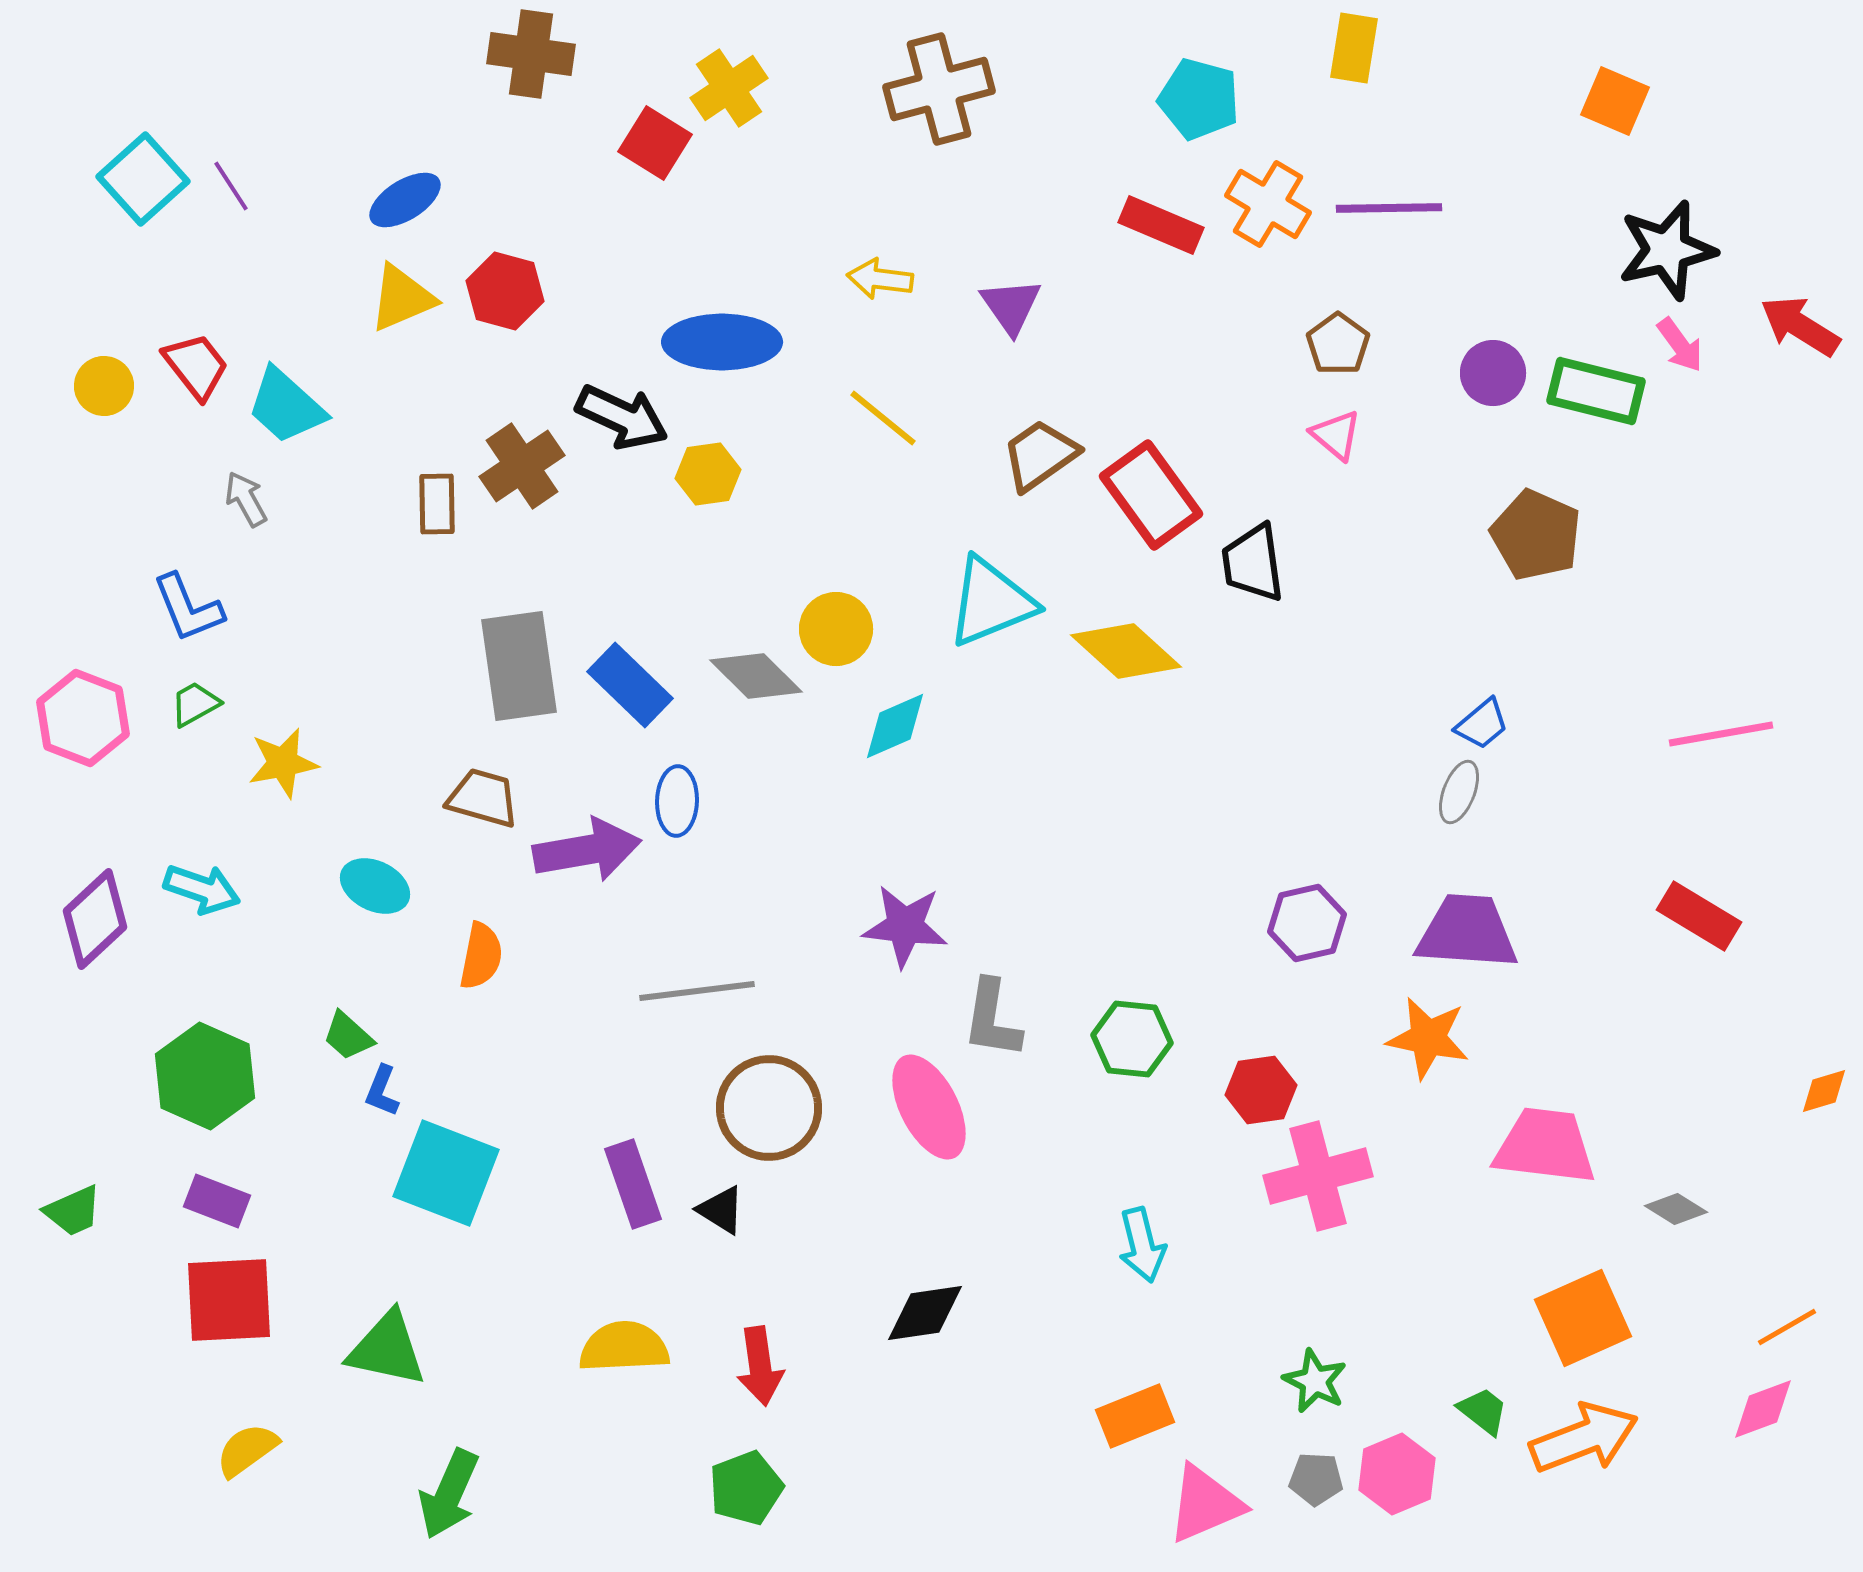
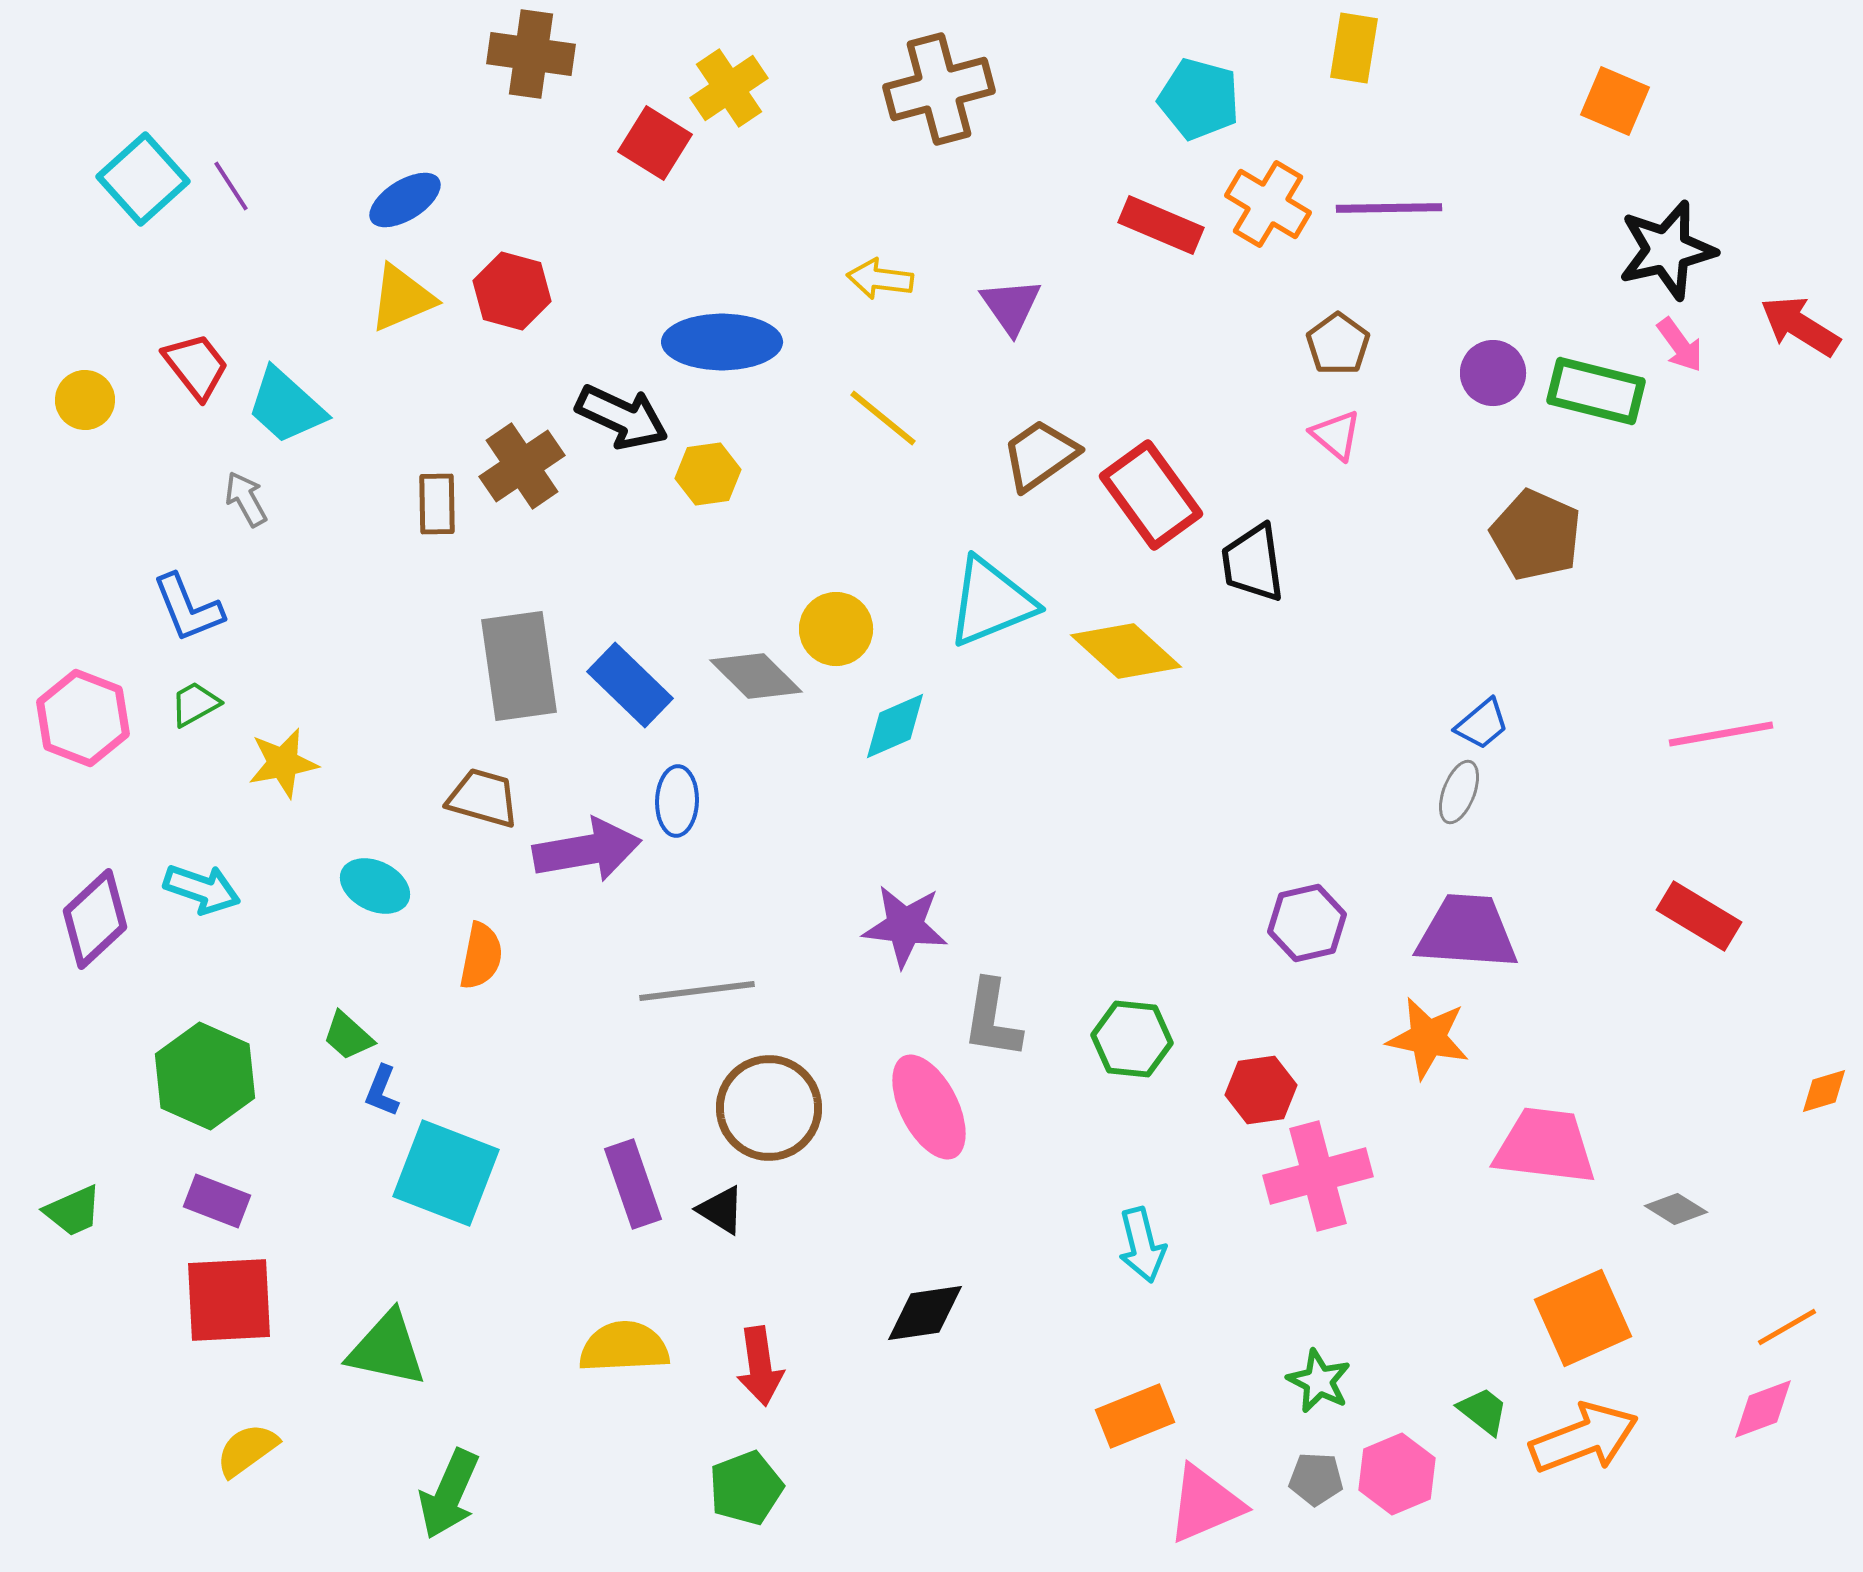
red hexagon at (505, 291): moved 7 px right
yellow circle at (104, 386): moved 19 px left, 14 px down
green star at (1315, 1381): moved 4 px right
